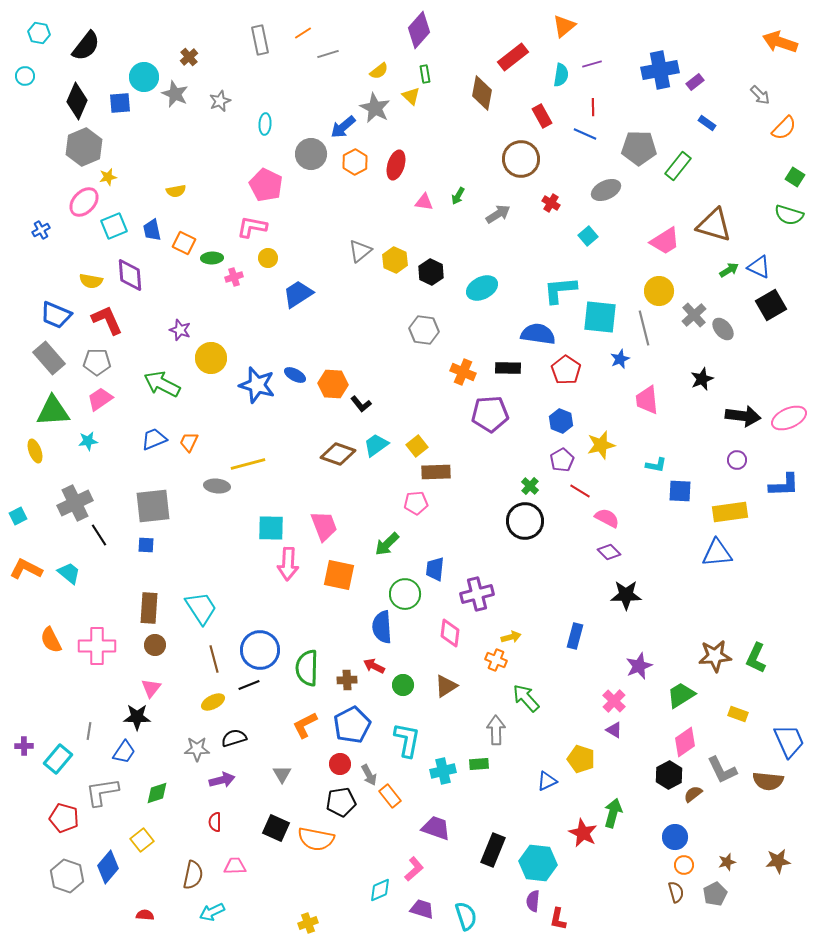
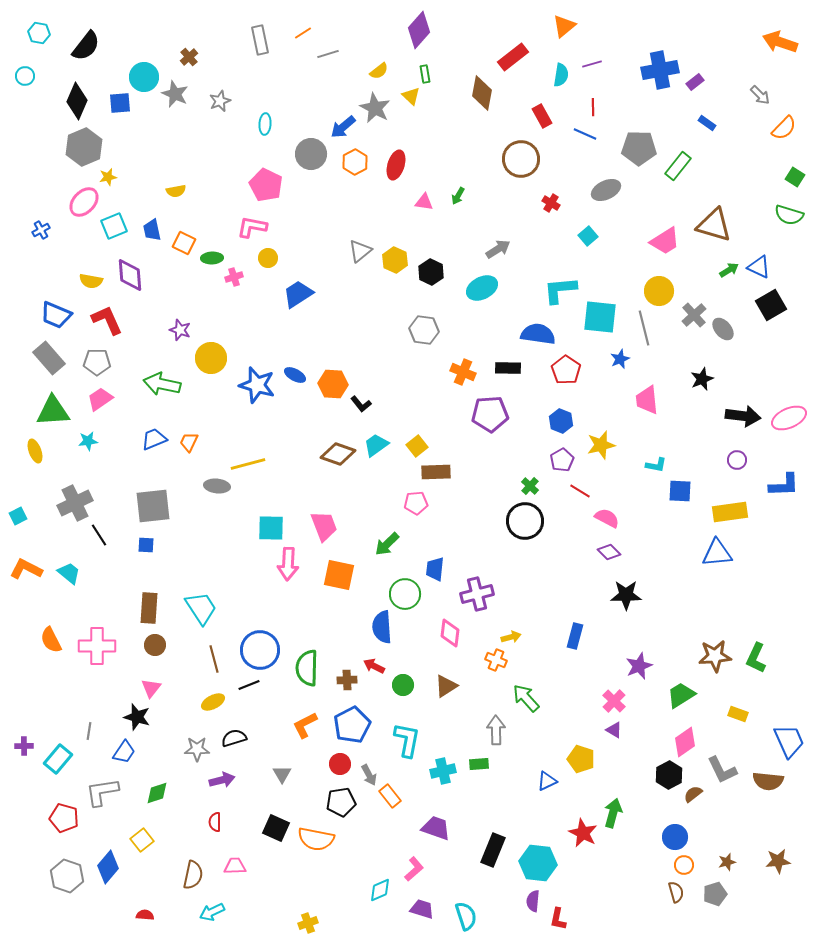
gray arrow at (498, 214): moved 35 px down
green arrow at (162, 384): rotated 15 degrees counterclockwise
black star at (137, 717): rotated 16 degrees clockwise
gray pentagon at (715, 894): rotated 10 degrees clockwise
